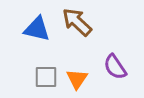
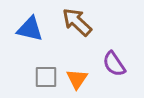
blue triangle: moved 7 px left
purple semicircle: moved 1 px left, 3 px up
